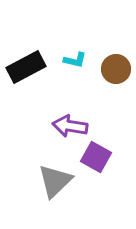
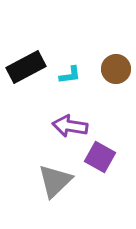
cyan L-shape: moved 5 px left, 15 px down; rotated 20 degrees counterclockwise
purple square: moved 4 px right
